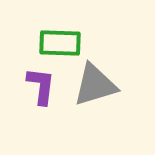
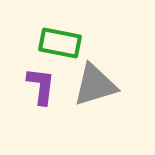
green rectangle: rotated 9 degrees clockwise
